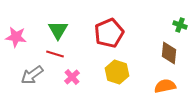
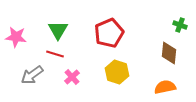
orange semicircle: moved 1 px down
